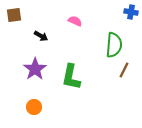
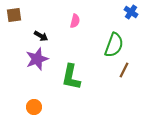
blue cross: rotated 24 degrees clockwise
pink semicircle: rotated 80 degrees clockwise
green semicircle: rotated 15 degrees clockwise
purple star: moved 2 px right, 10 px up; rotated 15 degrees clockwise
